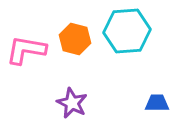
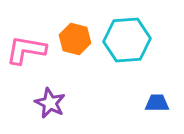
cyan hexagon: moved 9 px down
purple star: moved 22 px left
